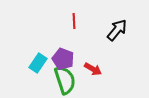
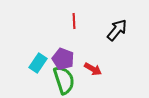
green semicircle: moved 1 px left
